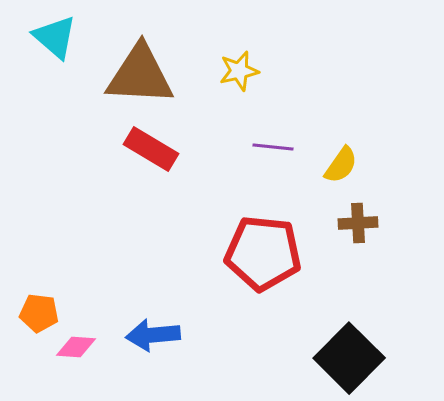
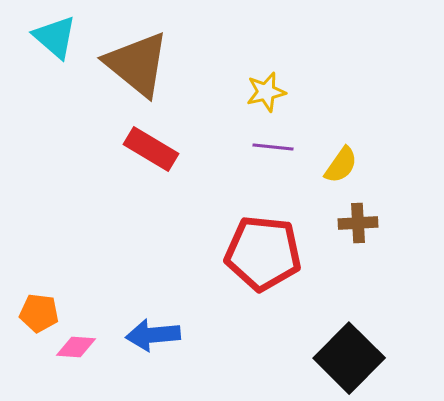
yellow star: moved 27 px right, 21 px down
brown triangle: moved 3 px left, 11 px up; rotated 36 degrees clockwise
